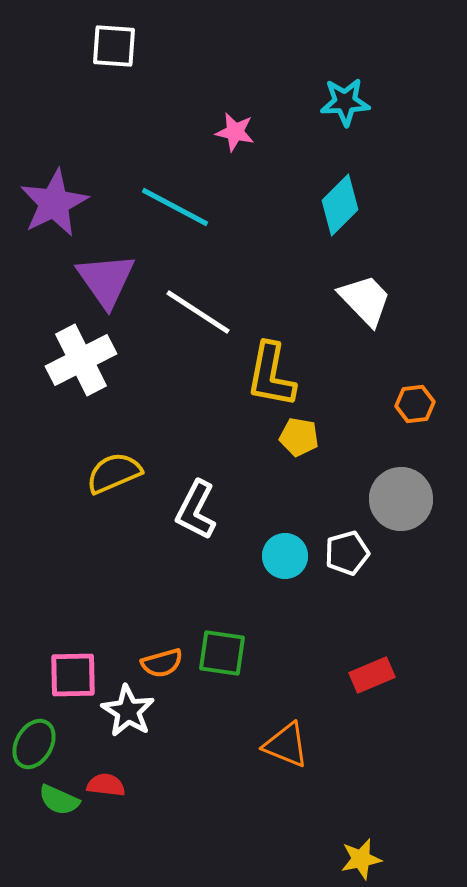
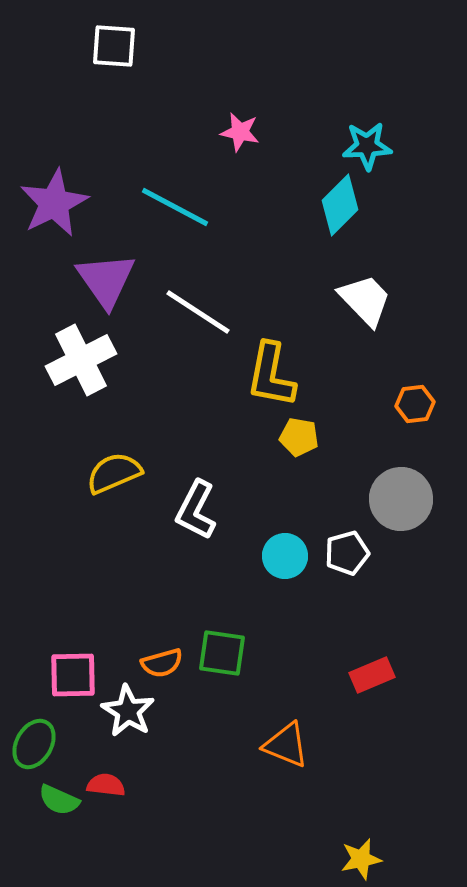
cyan star: moved 22 px right, 44 px down
pink star: moved 5 px right
